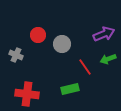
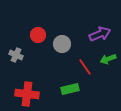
purple arrow: moved 4 px left
